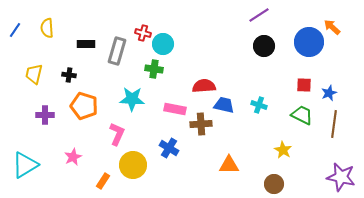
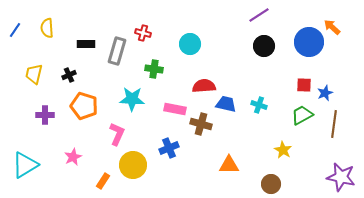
cyan circle: moved 27 px right
black cross: rotated 32 degrees counterclockwise
blue star: moved 4 px left
blue trapezoid: moved 2 px right, 1 px up
green trapezoid: rotated 55 degrees counterclockwise
brown cross: rotated 20 degrees clockwise
blue cross: rotated 36 degrees clockwise
brown circle: moved 3 px left
